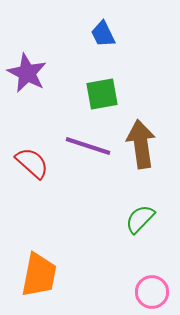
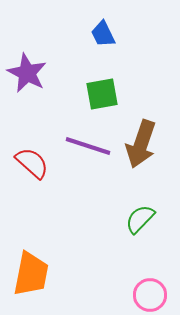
brown arrow: rotated 153 degrees counterclockwise
orange trapezoid: moved 8 px left, 1 px up
pink circle: moved 2 px left, 3 px down
